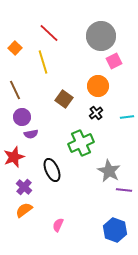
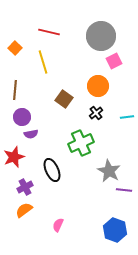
red line: moved 1 px up; rotated 30 degrees counterclockwise
brown line: rotated 30 degrees clockwise
purple cross: moved 1 px right; rotated 21 degrees clockwise
